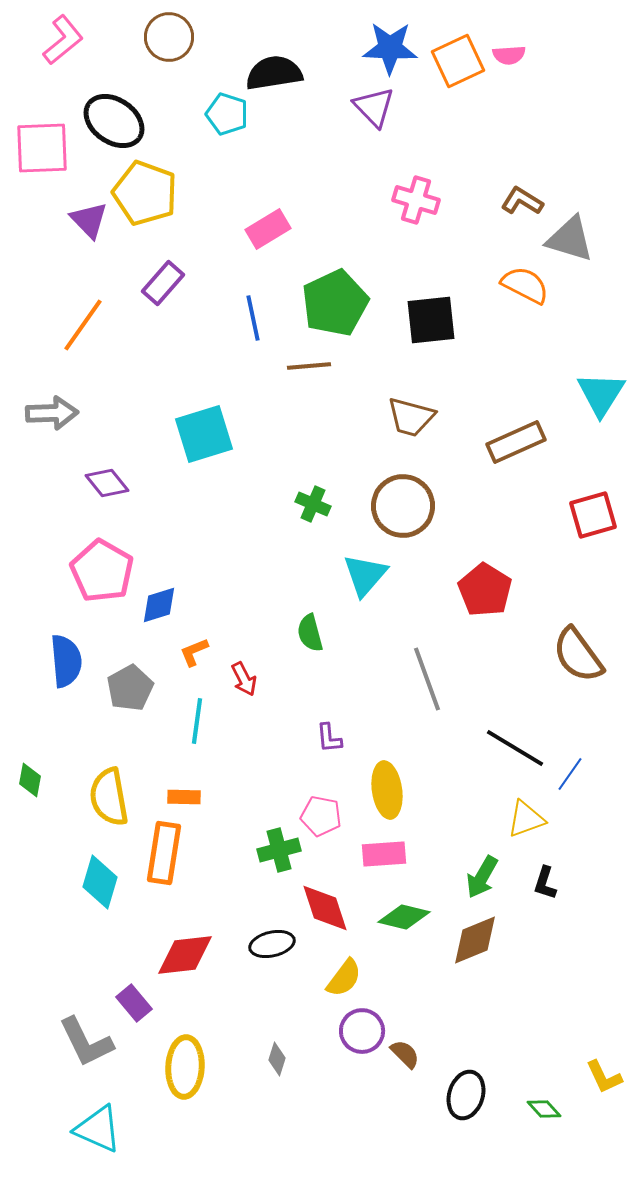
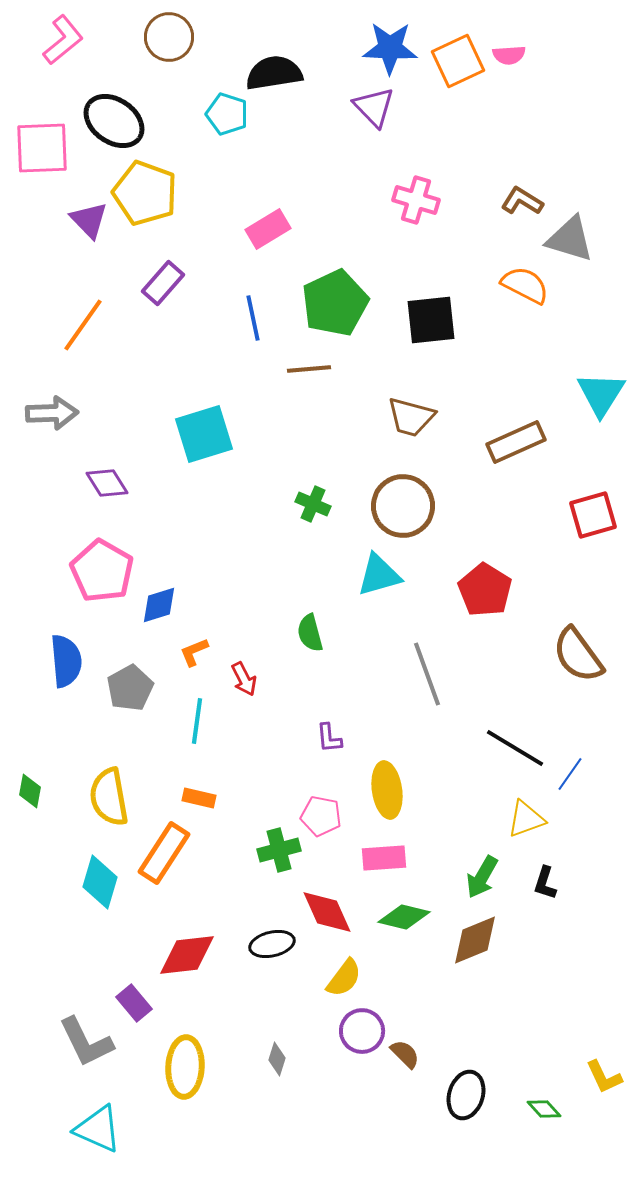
brown line at (309, 366): moved 3 px down
purple diamond at (107, 483): rotated 6 degrees clockwise
cyan triangle at (365, 575): moved 14 px right; rotated 33 degrees clockwise
gray line at (427, 679): moved 5 px up
green diamond at (30, 780): moved 11 px down
orange rectangle at (184, 797): moved 15 px right, 1 px down; rotated 12 degrees clockwise
orange rectangle at (164, 853): rotated 24 degrees clockwise
pink rectangle at (384, 854): moved 4 px down
red diamond at (325, 908): moved 2 px right, 4 px down; rotated 6 degrees counterclockwise
red diamond at (185, 955): moved 2 px right
